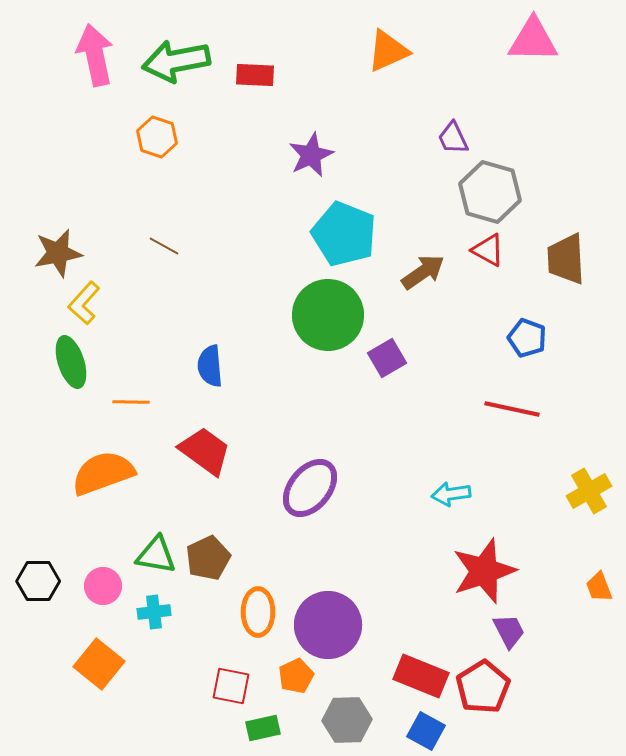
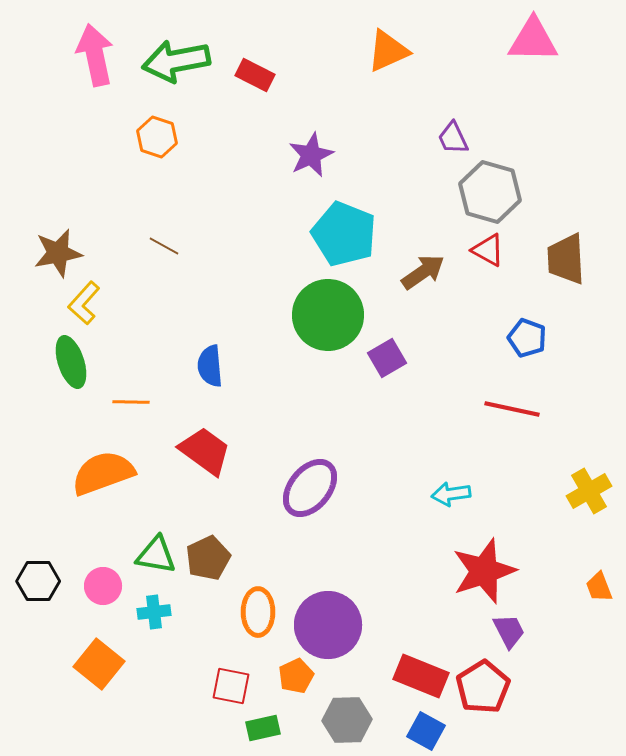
red rectangle at (255, 75): rotated 24 degrees clockwise
